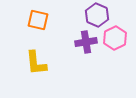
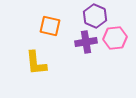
purple hexagon: moved 2 px left, 1 px down
orange square: moved 12 px right, 6 px down
pink hexagon: rotated 20 degrees clockwise
